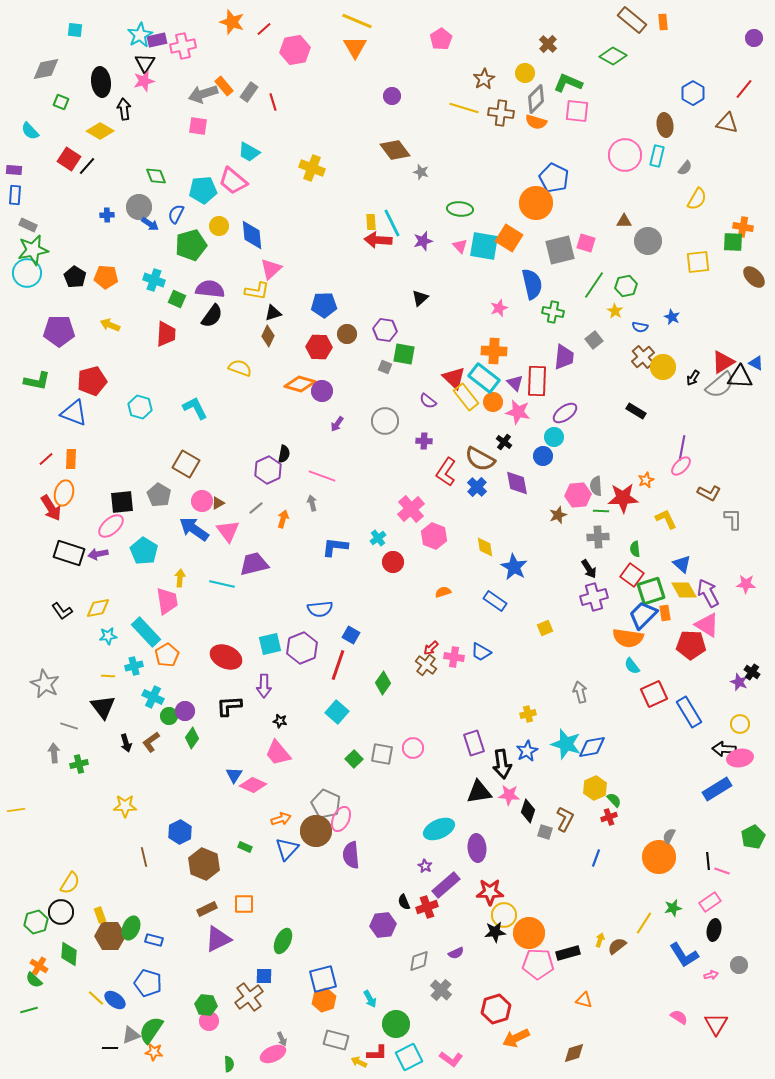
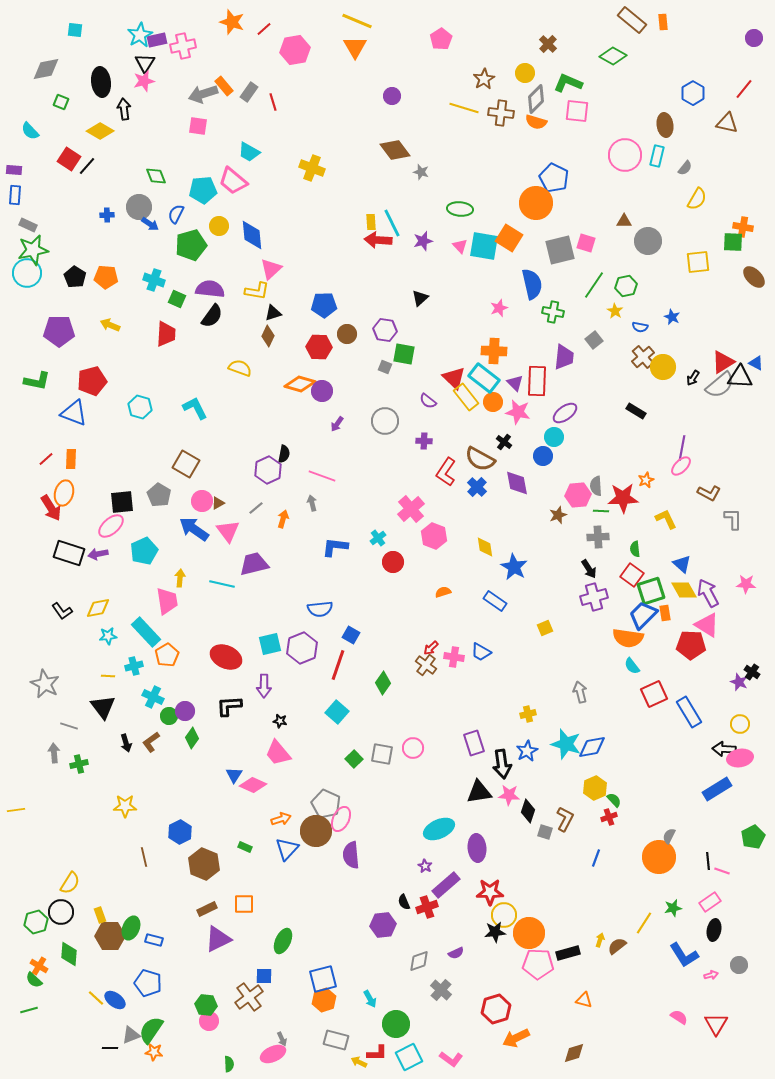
cyan pentagon at (144, 551): rotated 16 degrees clockwise
